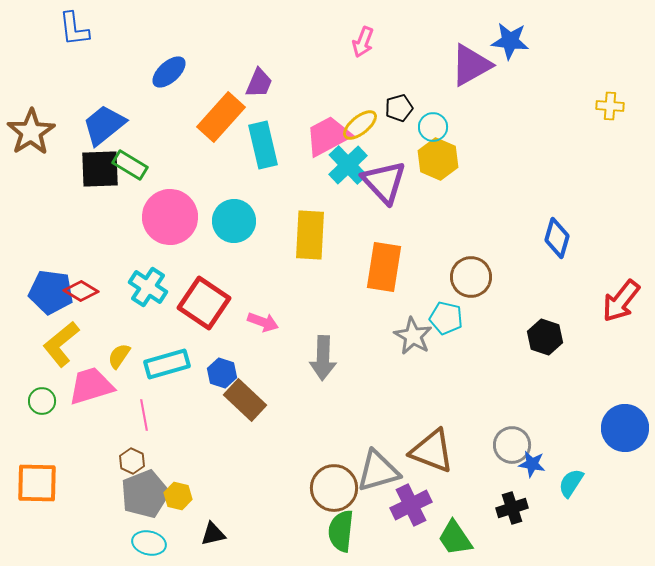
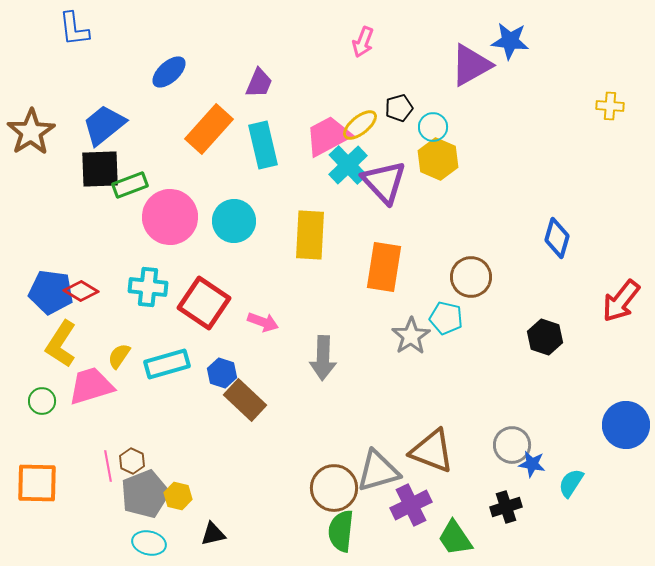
orange rectangle at (221, 117): moved 12 px left, 12 px down
green rectangle at (130, 165): moved 20 px down; rotated 52 degrees counterclockwise
cyan cross at (148, 287): rotated 27 degrees counterclockwise
gray star at (413, 336): moved 2 px left; rotated 9 degrees clockwise
yellow L-shape at (61, 344): rotated 18 degrees counterclockwise
pink line at (144, 415): moved 36 px left, 51 px down
blue circle at (625, 428): moved 1 px right, 3 px up
black cross at (512, 508): moved 6 px left, 1 px up
